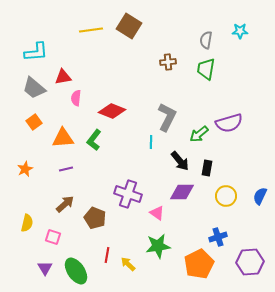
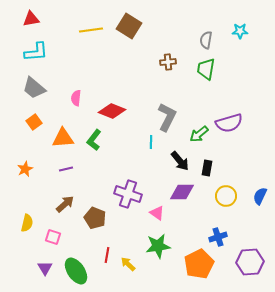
red triangle: moved 32 px left, 58 px up
